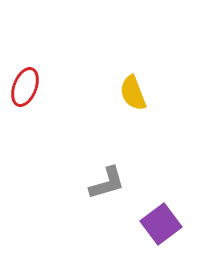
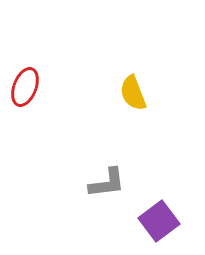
gray L-shape: rotated 9 degrees clockwise
purple square: moved 2 px left, 3 px up
